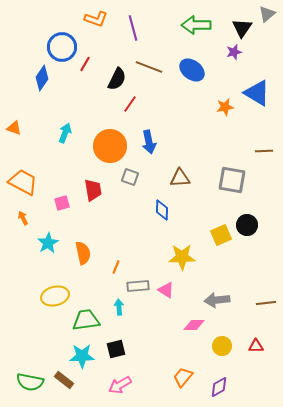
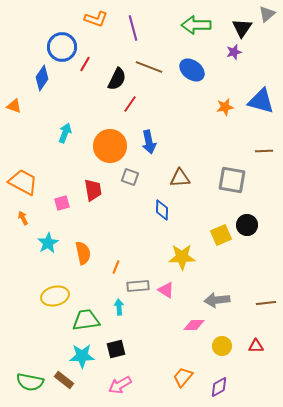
blue triangle at (257, 93): moved 4 px right, 8 px down; rotated 16 degrees counterclockwise
orange triangle at (14, 128): moved 22 px up
